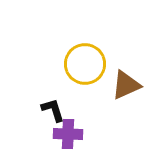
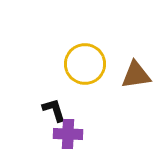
brown triangle: moved 10 px right, 10 px up; rotated 16 degrees clockwise
black L-shape: moved 1 px right
